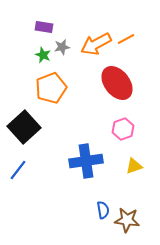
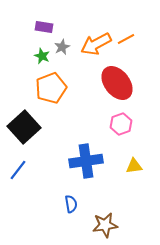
gray star: rotated 14 degrees counterclockwise
green star: moved 1 px left, 1 px down
pink hexagon: moved 2 px left, 5 px up
yellow triangle: rotated 12 degrees clockwise
blue semicircle: moved 32 px left, 6 px up
brown star: moved 22 px left, 5 px down; rotated 15 degrees counterclockwise
